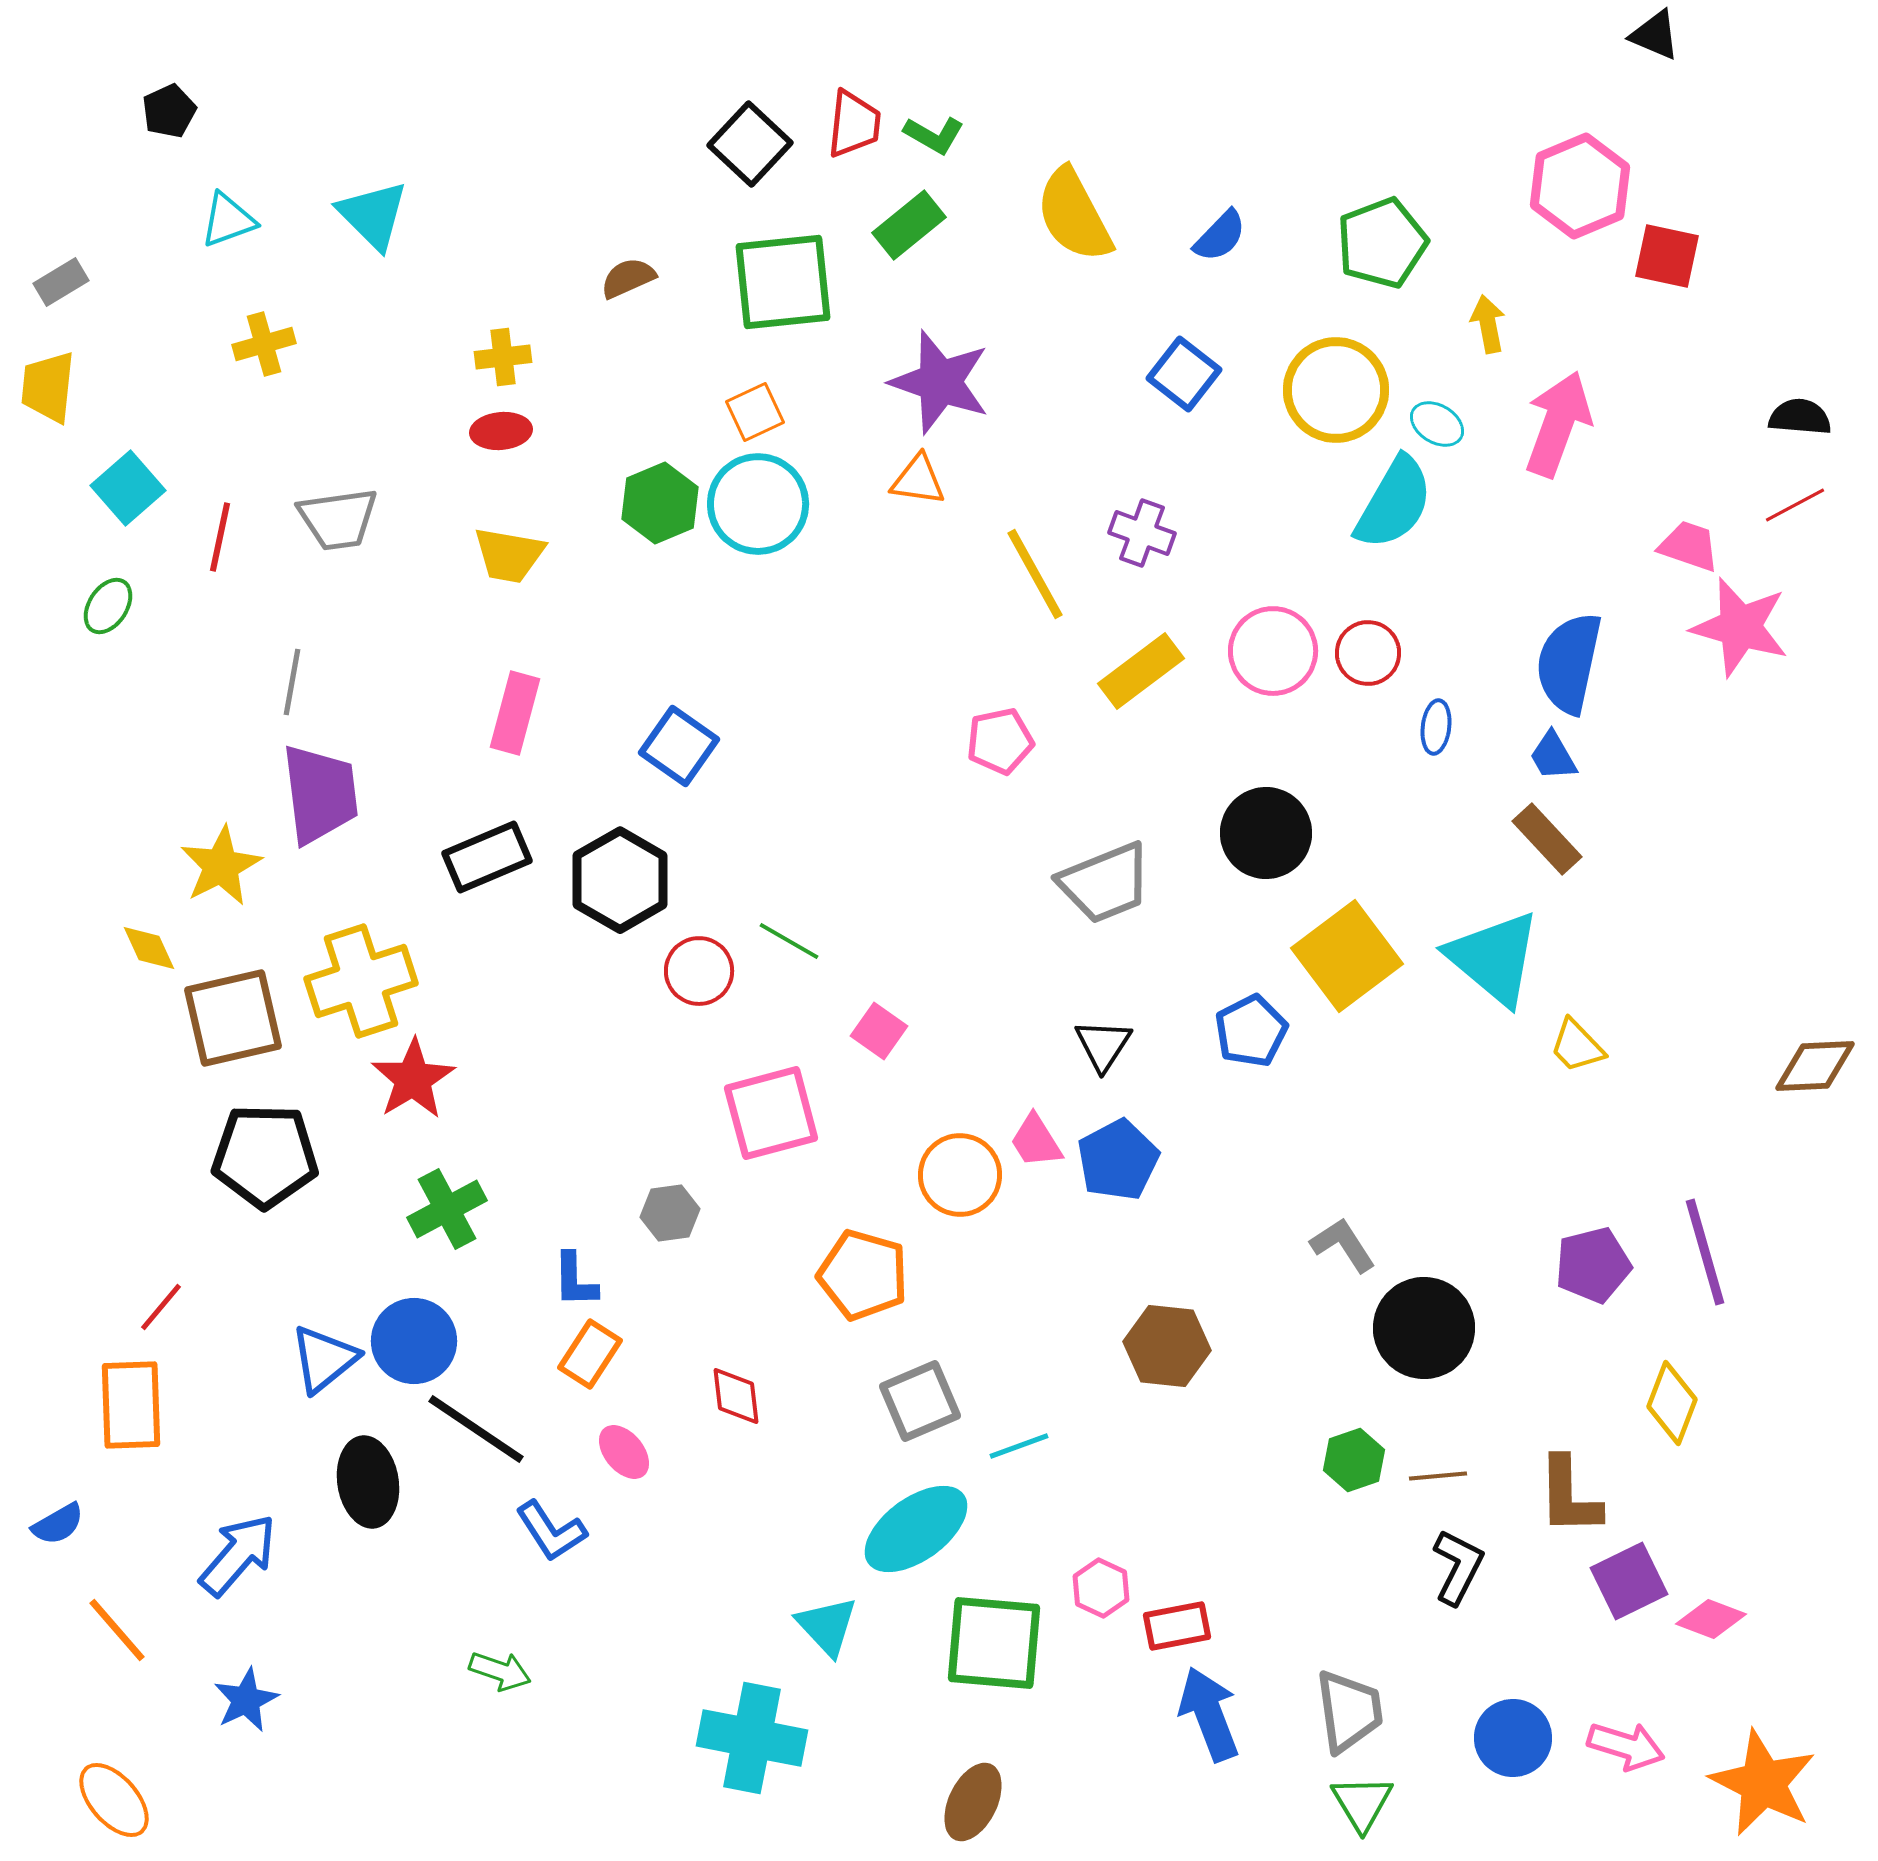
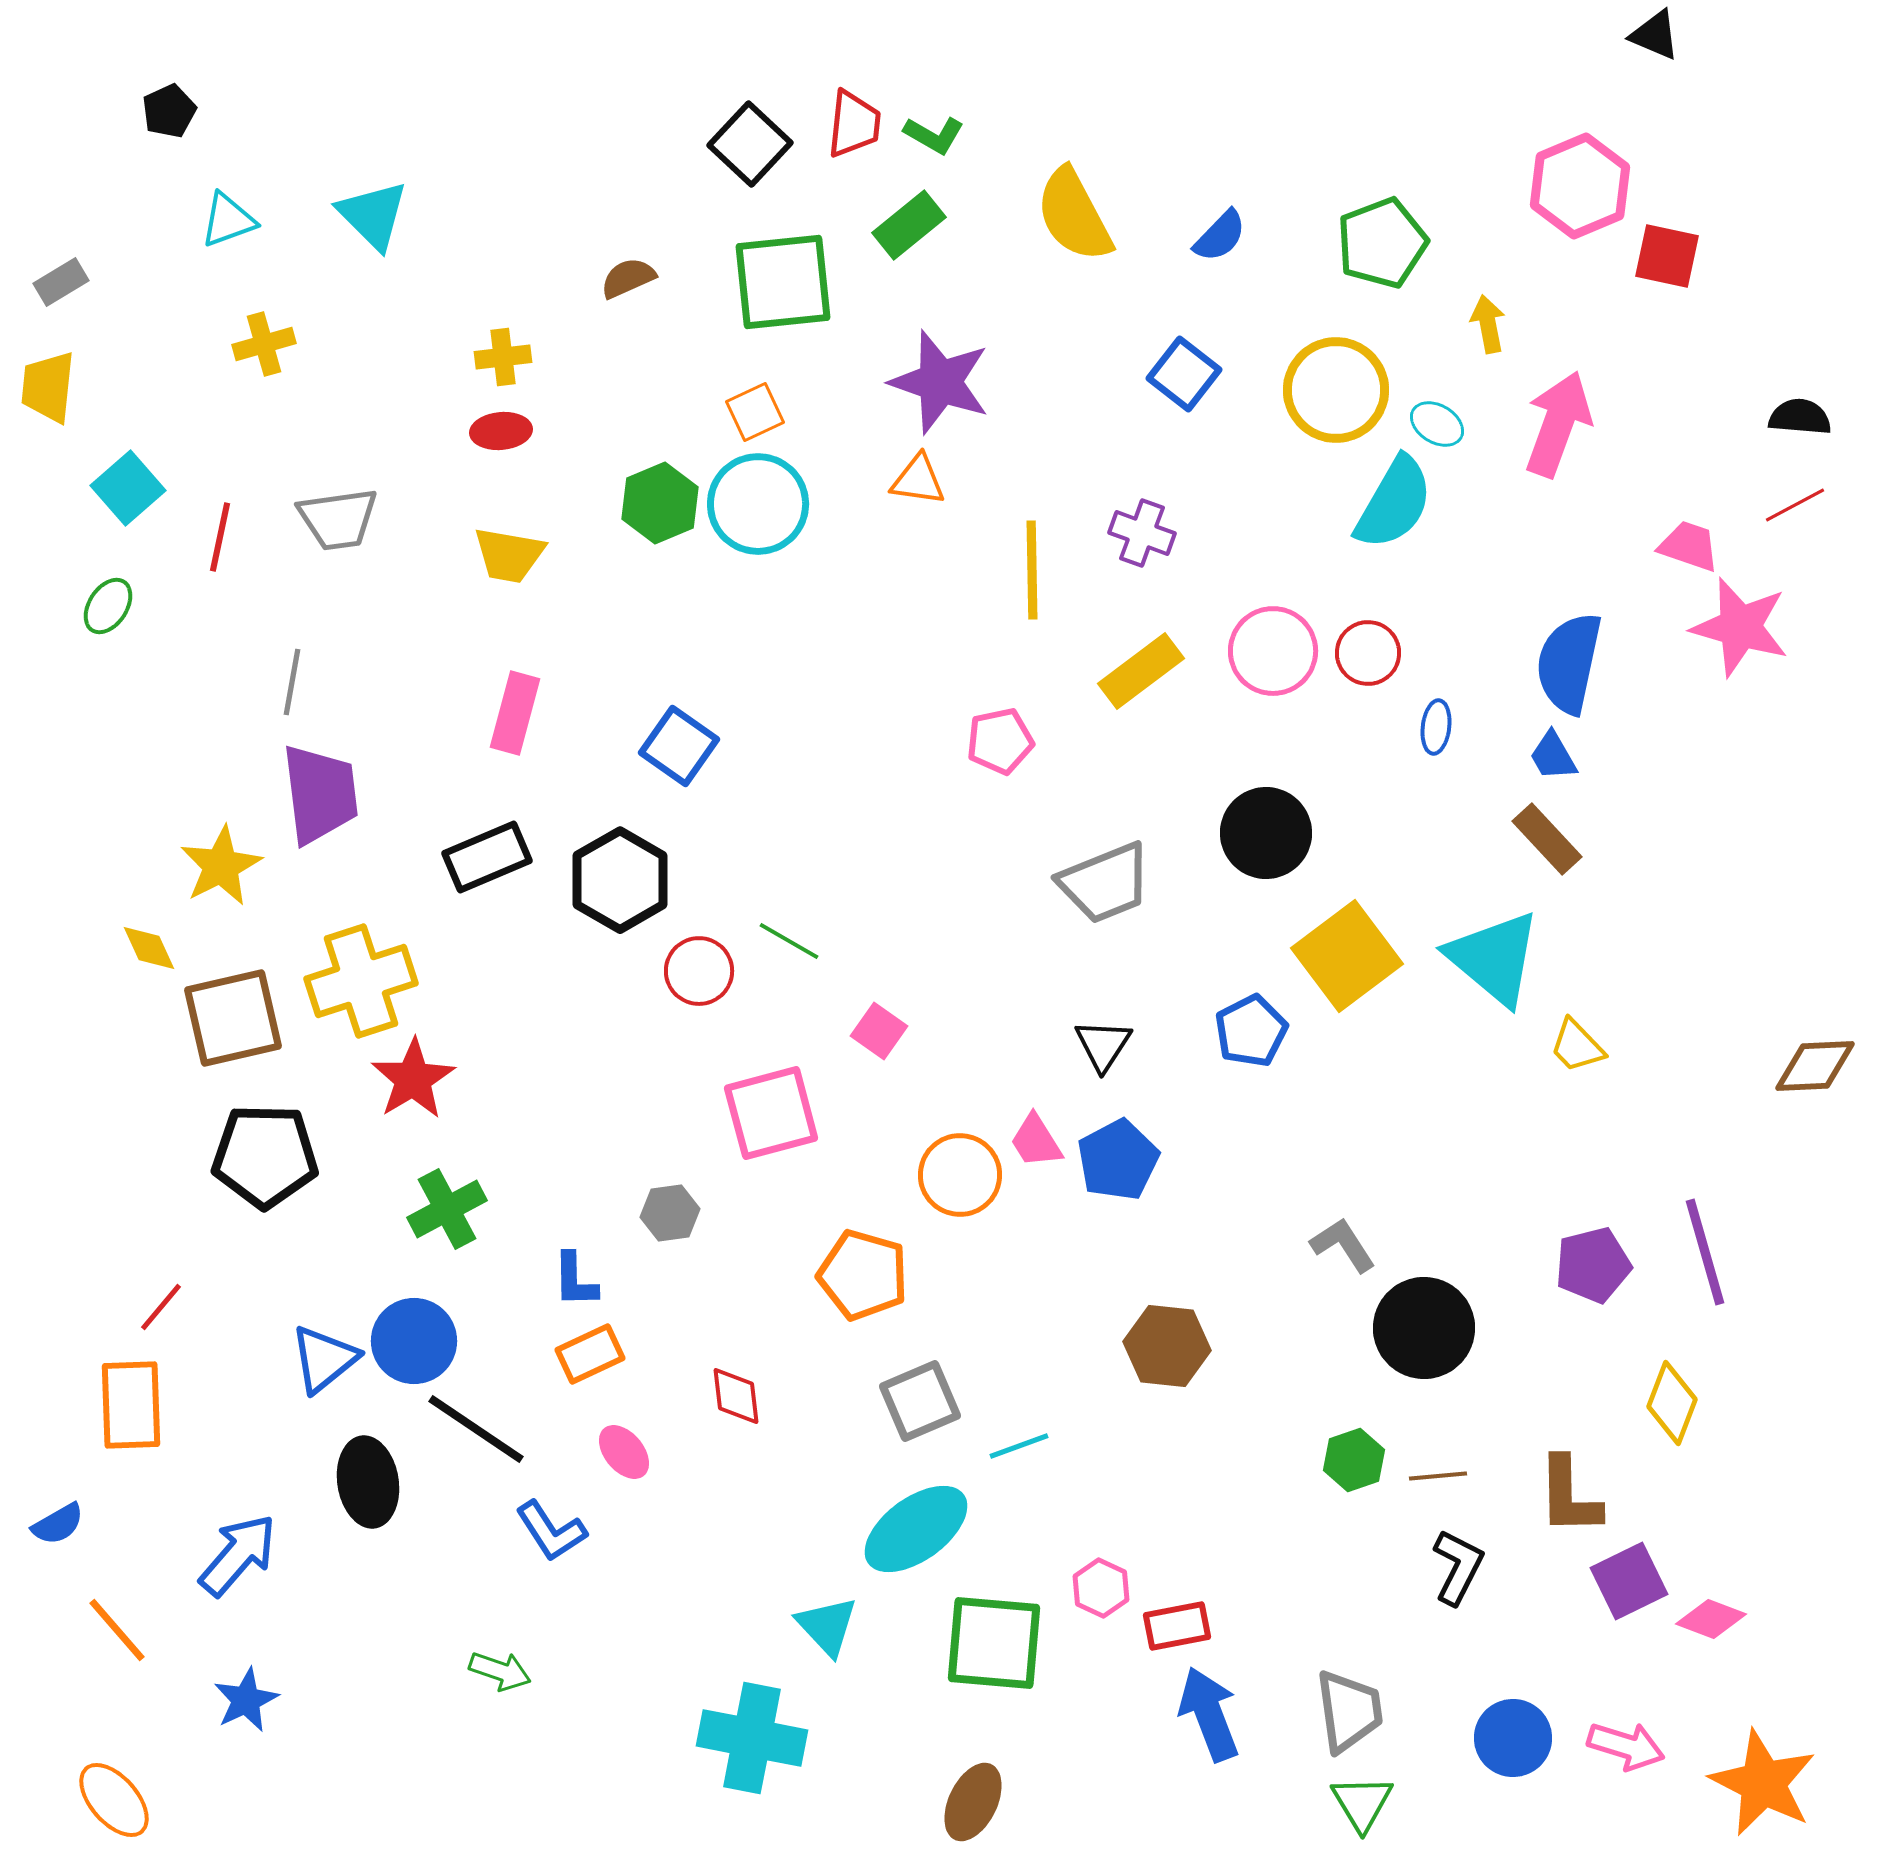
yellow line at (1035, 574): moved 3 px left, 4 px up; rotated 28 degrees clockwise
orange rectangle at (590, 1354): rotated 32 degrees clockwise
